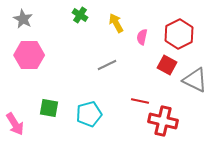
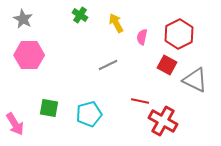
gray line: moved 1 px right
red cross: rotated 16 degrees clockwise
